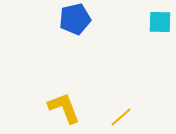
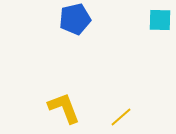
cyan square: moved 2 px up
